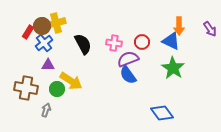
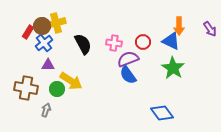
red circle: moved 1 px right
